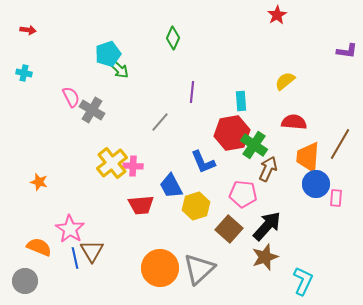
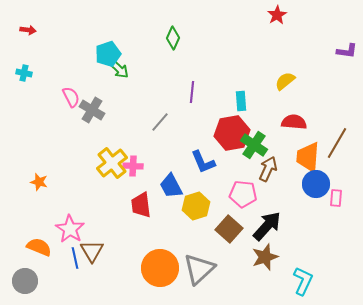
brown line: moved 3 px left, 1 px up
red trapezoid: rotated 88 degrees clockwise
